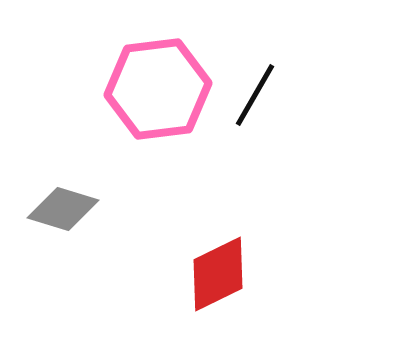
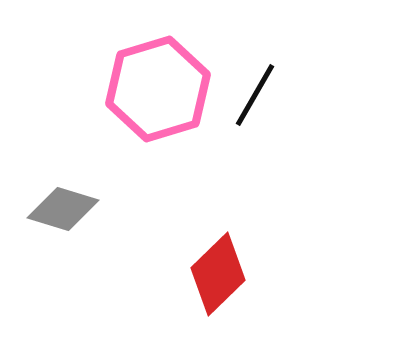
pink hexagon: rotated 10 degrees counterclockwise
red diamond: rotated 18 degrees counterclockwise
